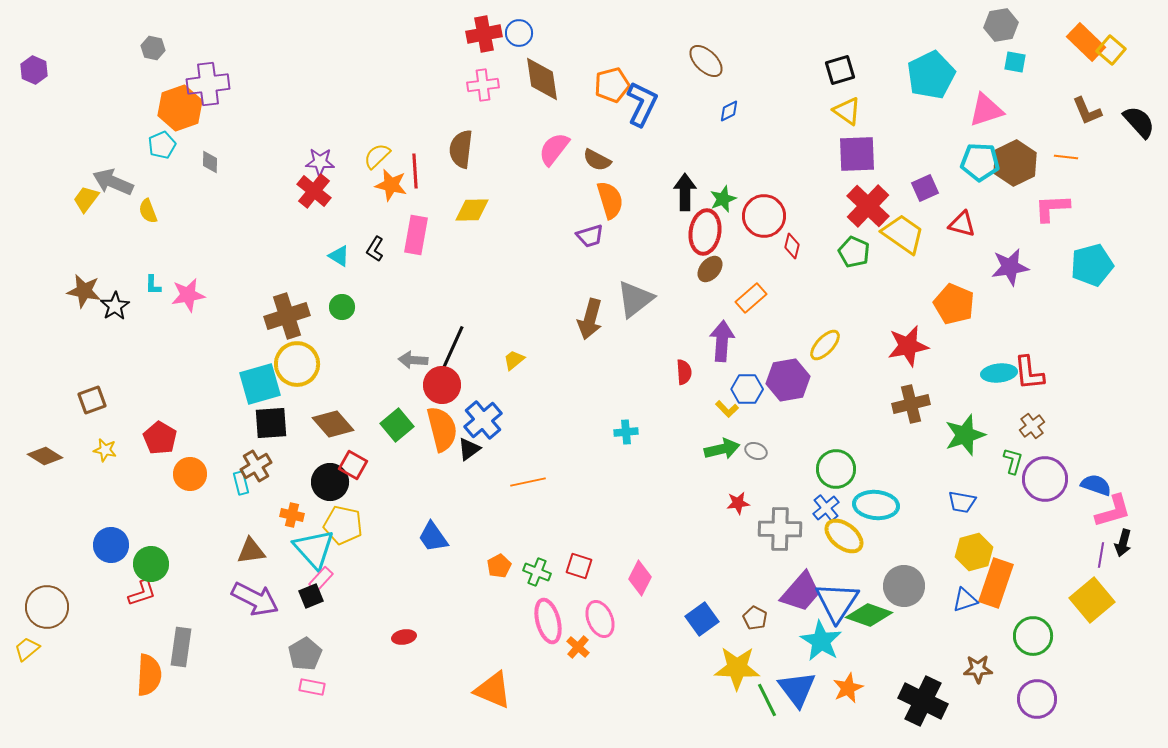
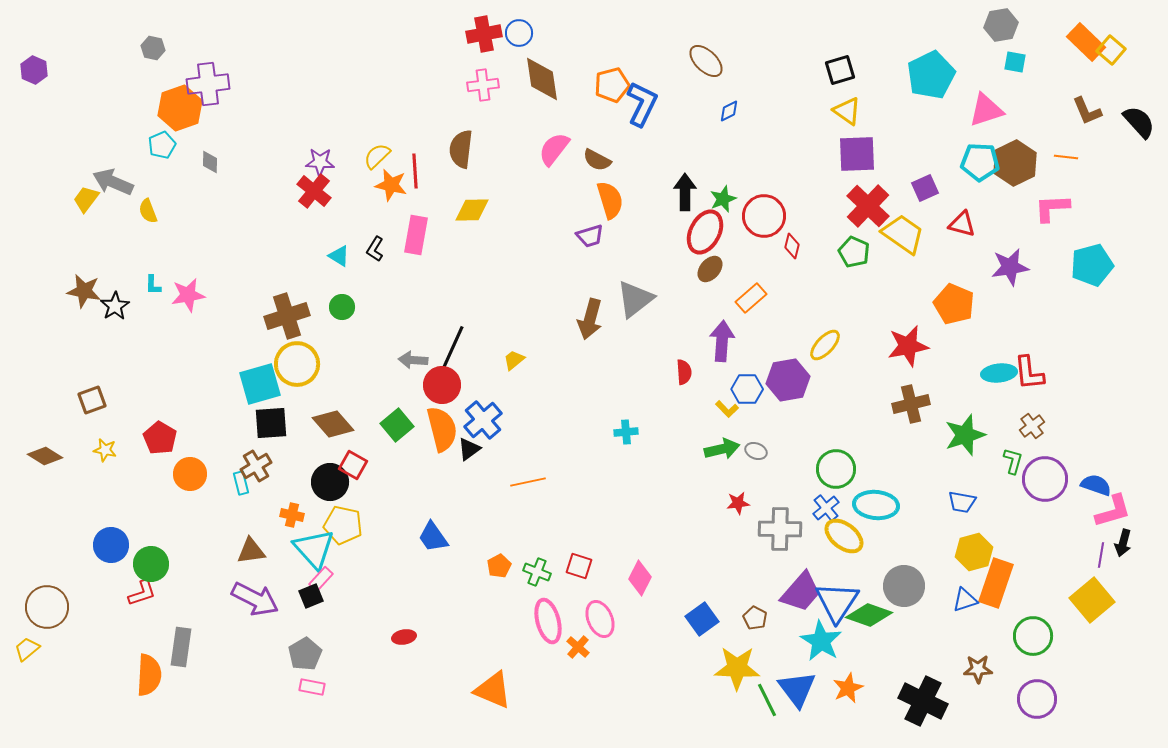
red ellipse at (705, 232): rotated 18 degrees clockwise
